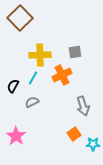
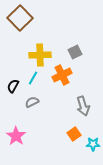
gray square: rotated 16 degrees counterclockwise
